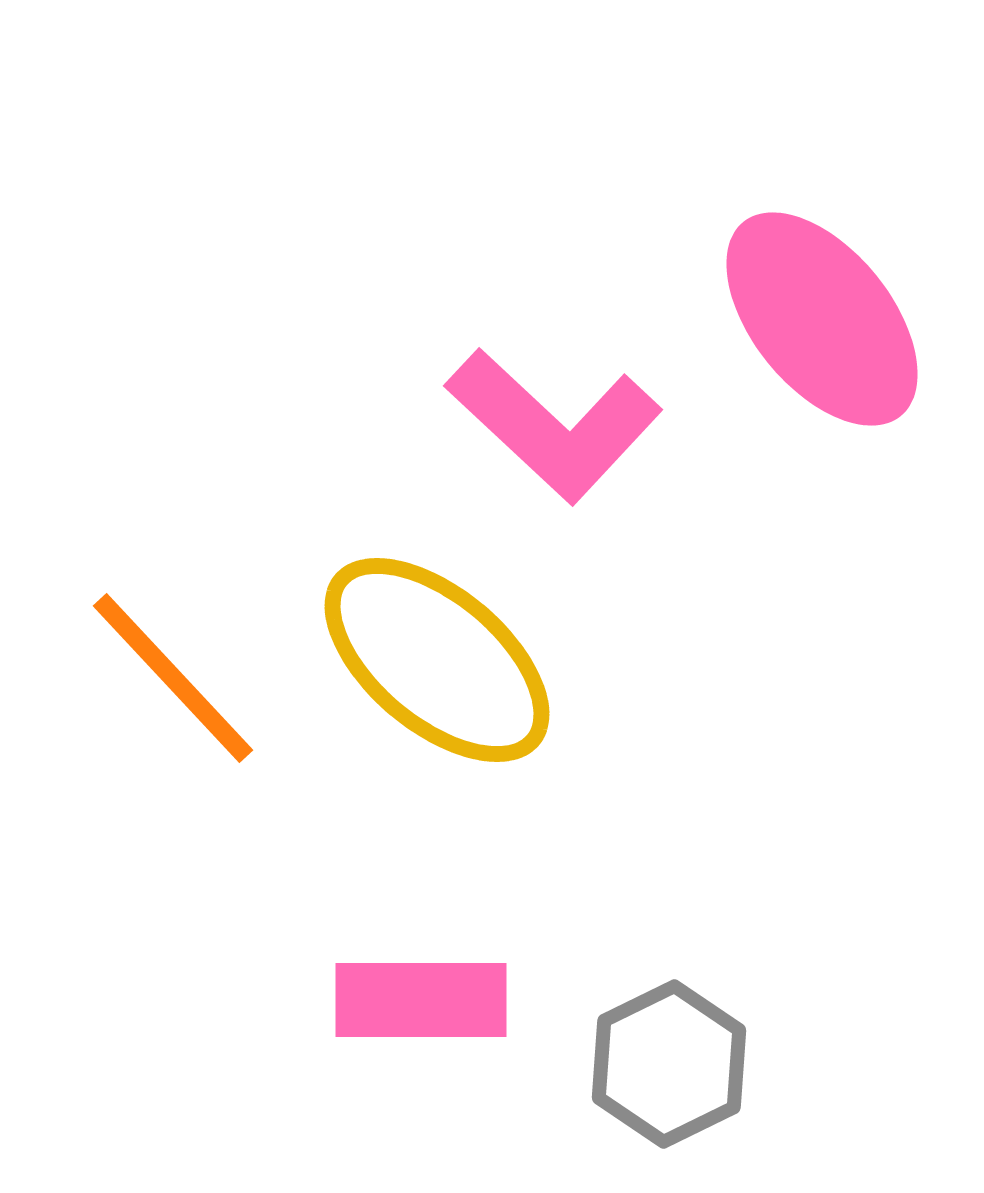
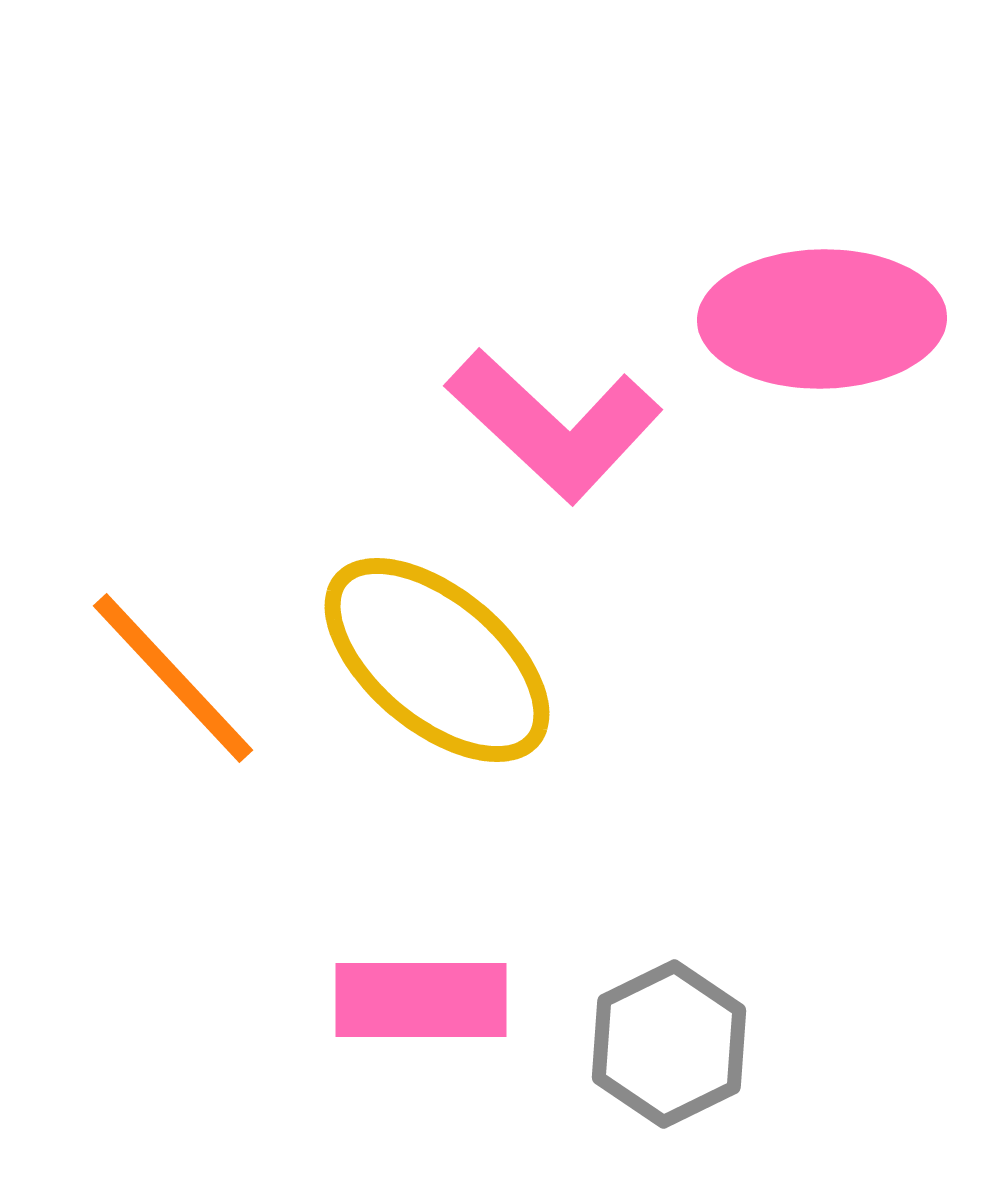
pink ellipse: rotated 52 degrees counterclockwise
gray hexagon: moved 20 px up
